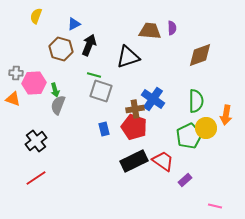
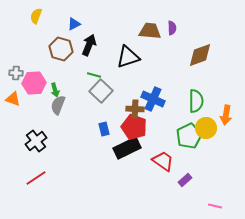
gray square: rotated 25 degrees clockwise
blue cross: rotated 10 degrees counterclockwise
brown cross: rotated 12 degrees clockwise
black rectangle: moved 7 px left, 13 px up
